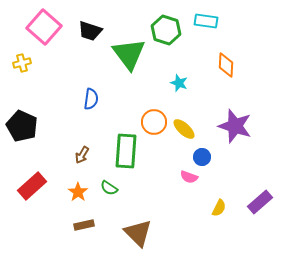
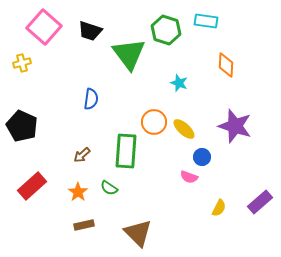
brown arrow: rotated 18 degrees clockwise
